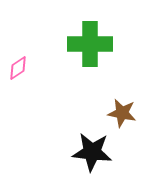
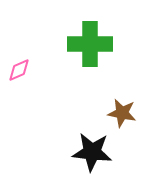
pink diamond: moved 1 px right, 2 px down; rotated 10 degrees clockwise
